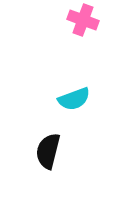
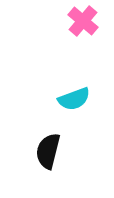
pink cross: moved 1 px down; rotated 20 degrees clockwise
